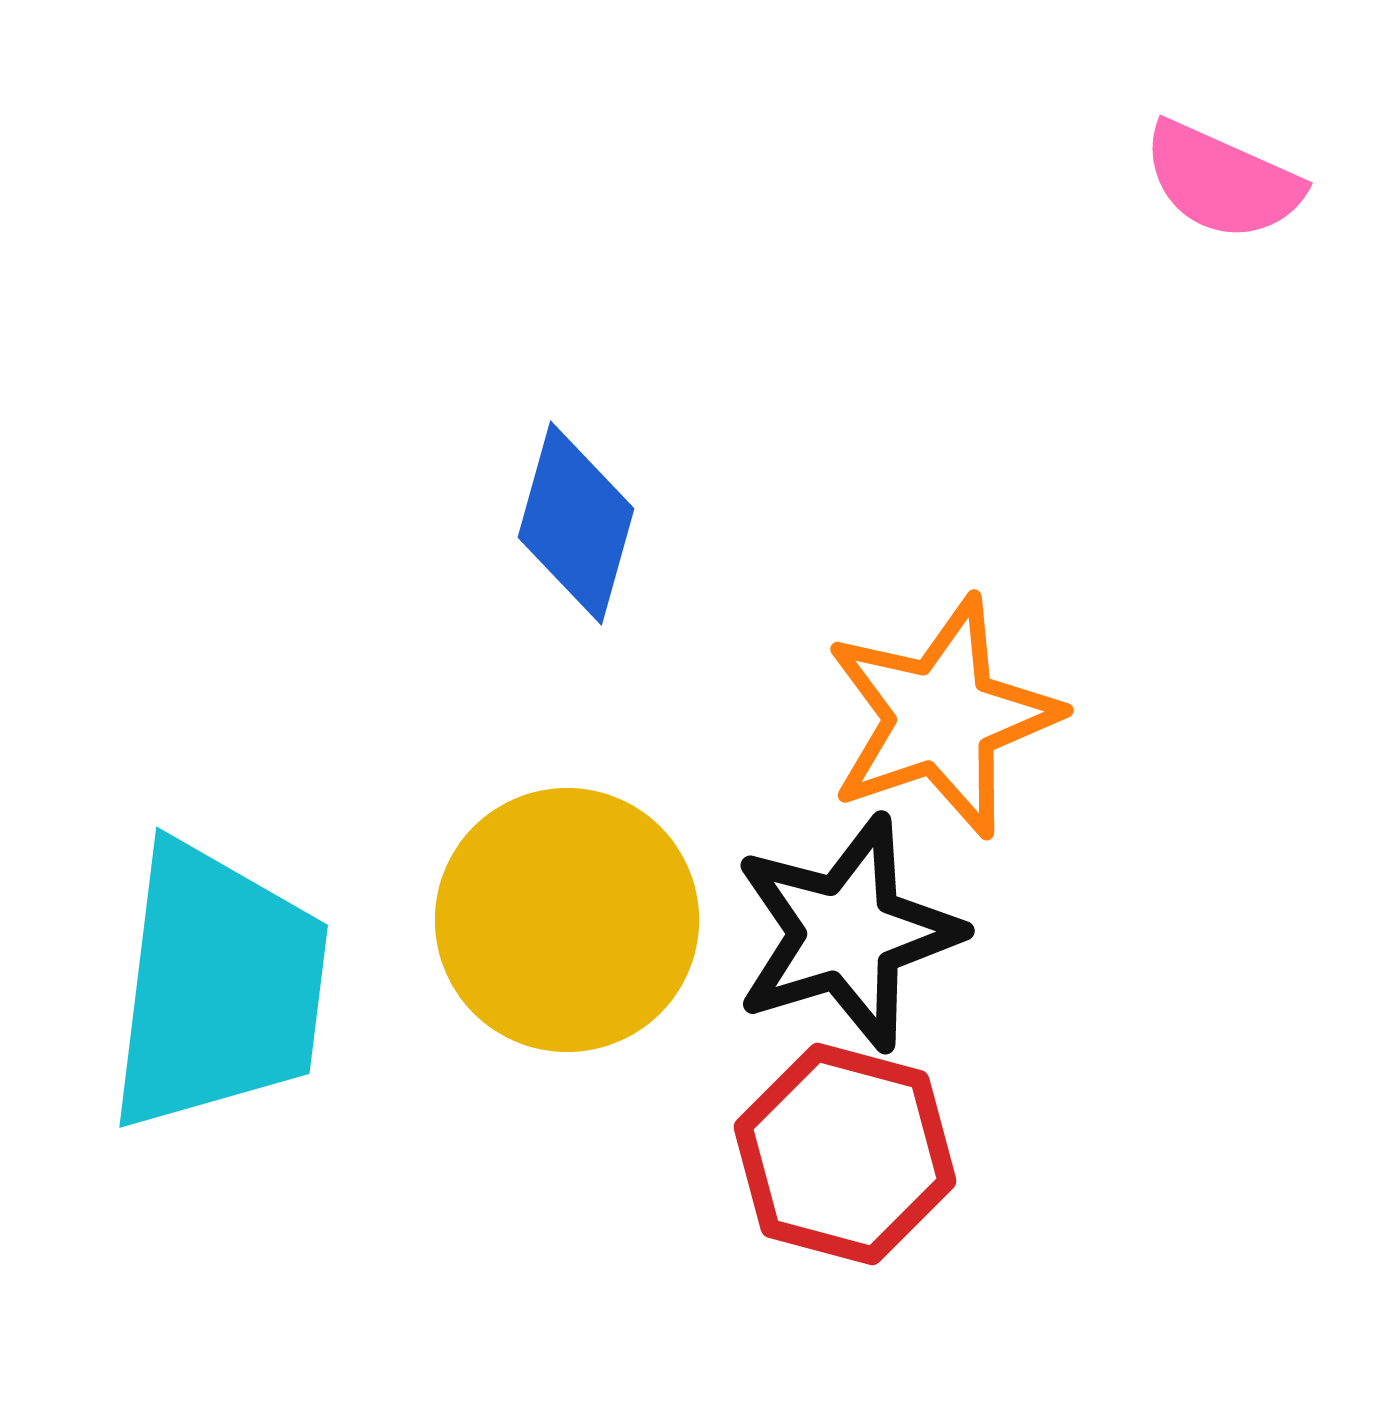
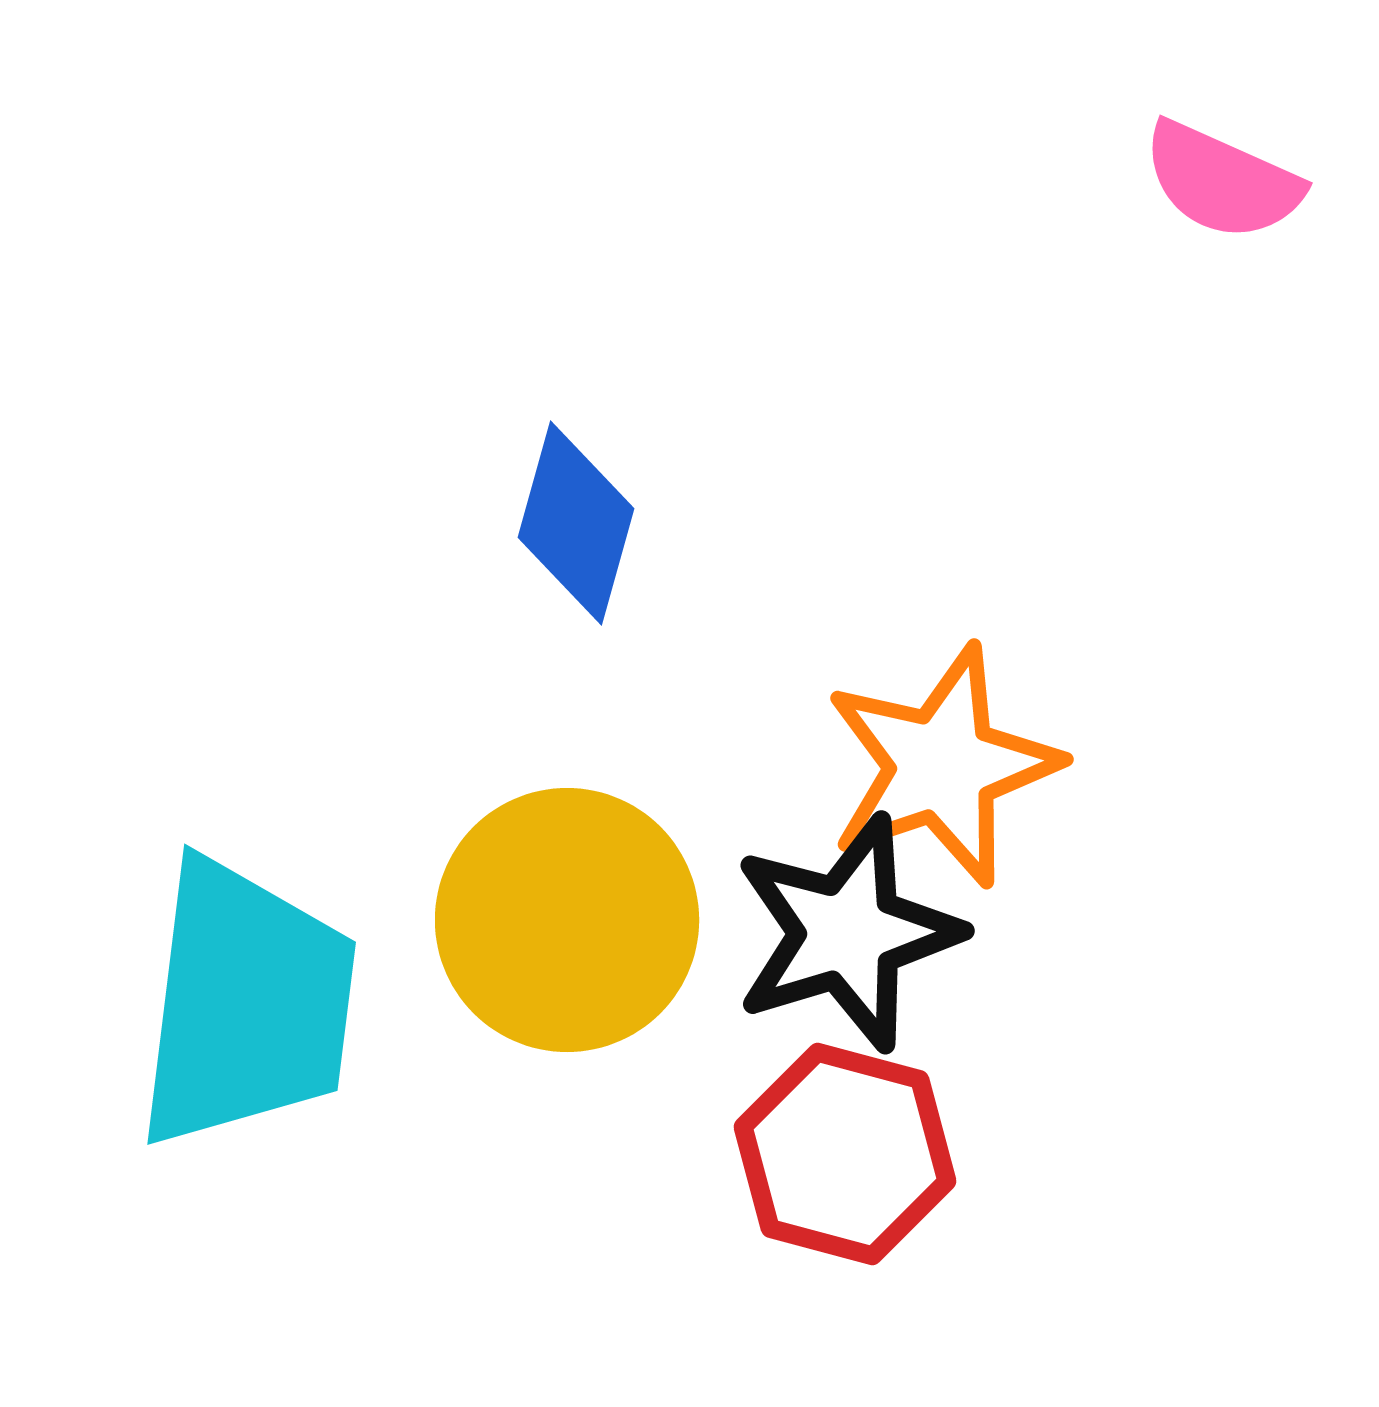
orange star: moved 49 px down
cyan trapezoid: moved 28 px right, 17 px down
